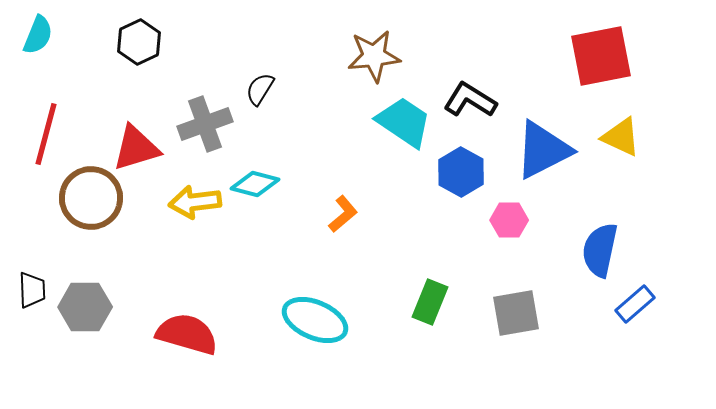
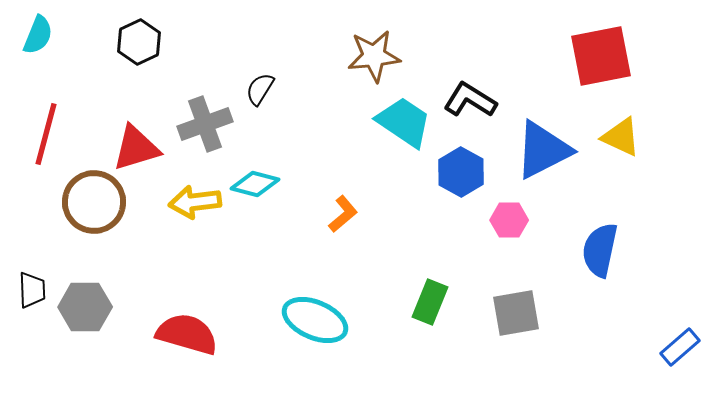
brown circle: moved 3 px right, 4 px down
blue rectangle: moved 45 px right, 43 px down
